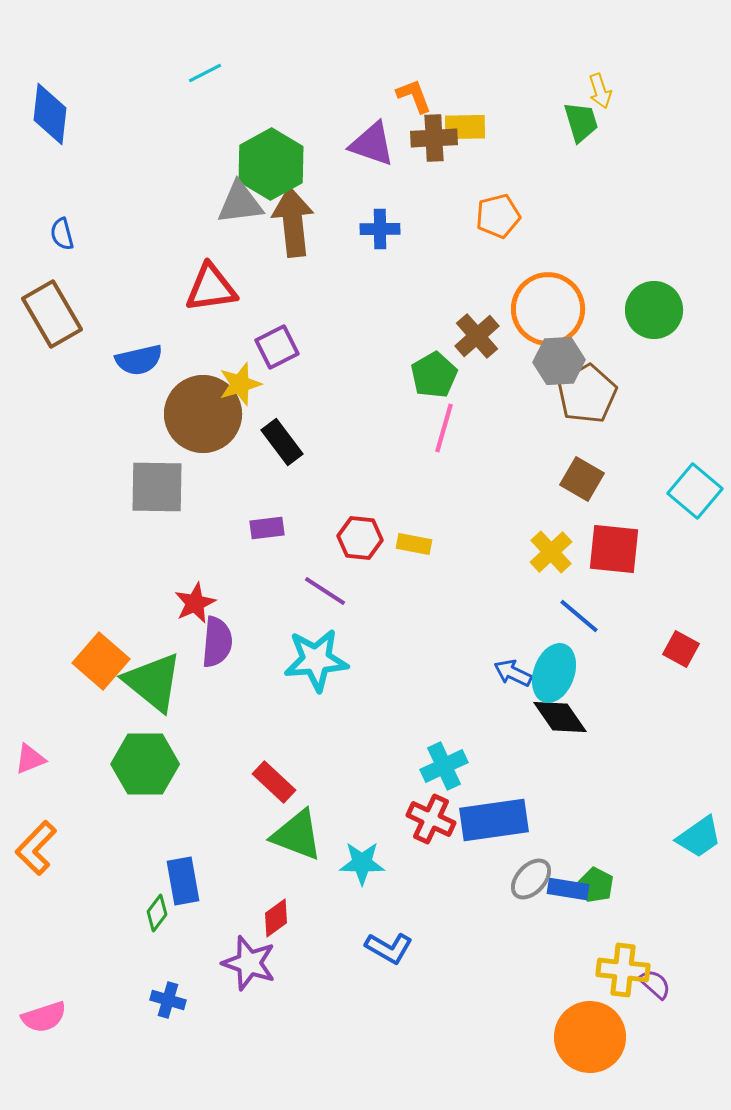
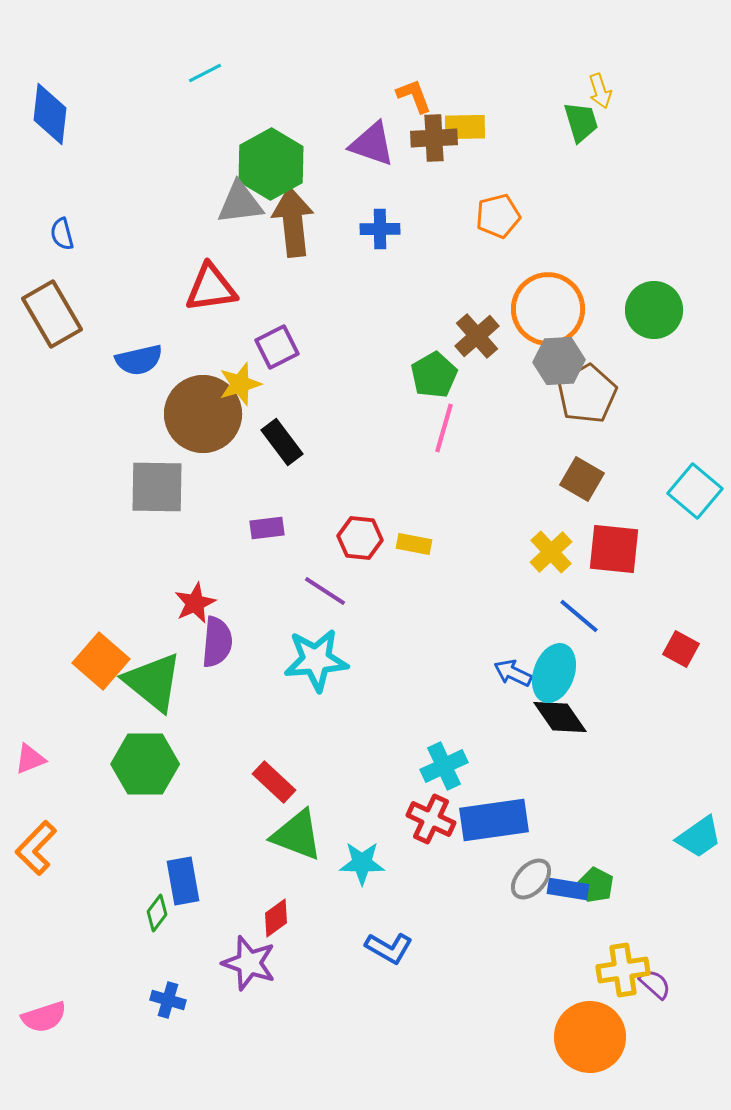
yellow cross at (623, 970): rotated 15 degrees counterclockwise
